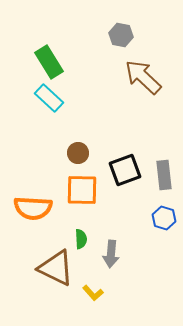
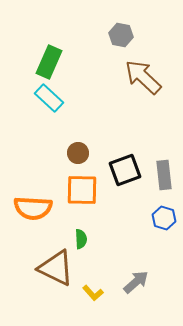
green rectangle: rotated 56 degrees clockwise
gray arrow: moved 25 px right, 28 px down; rotated 136 degrees counterclockwise
